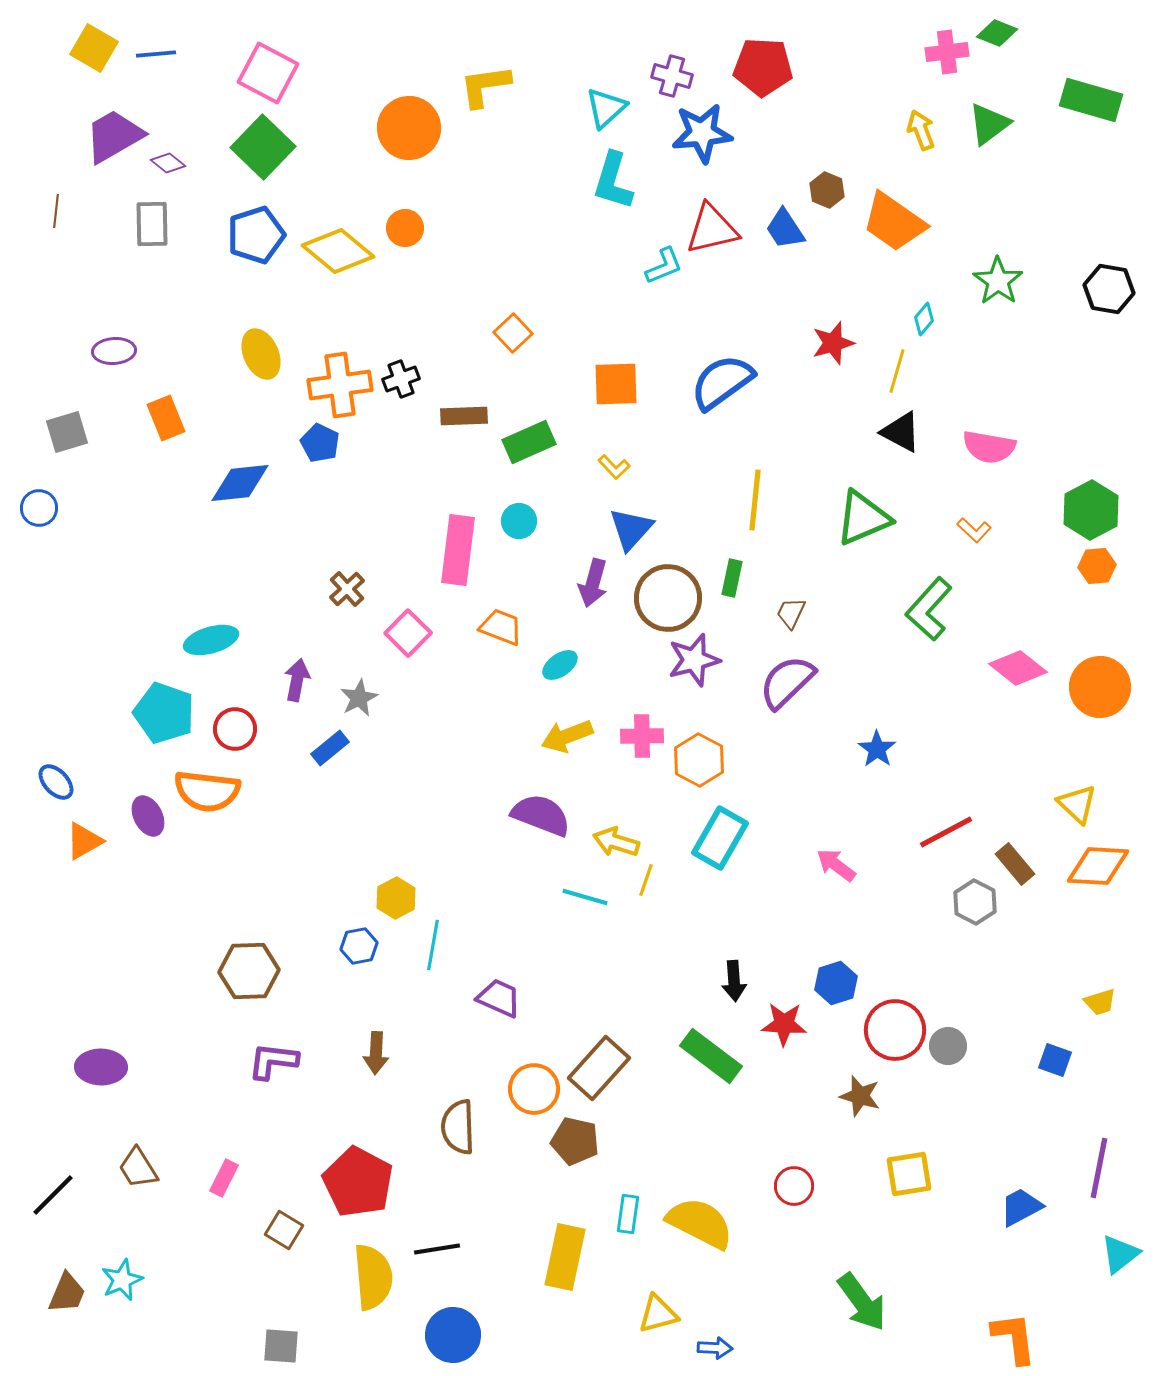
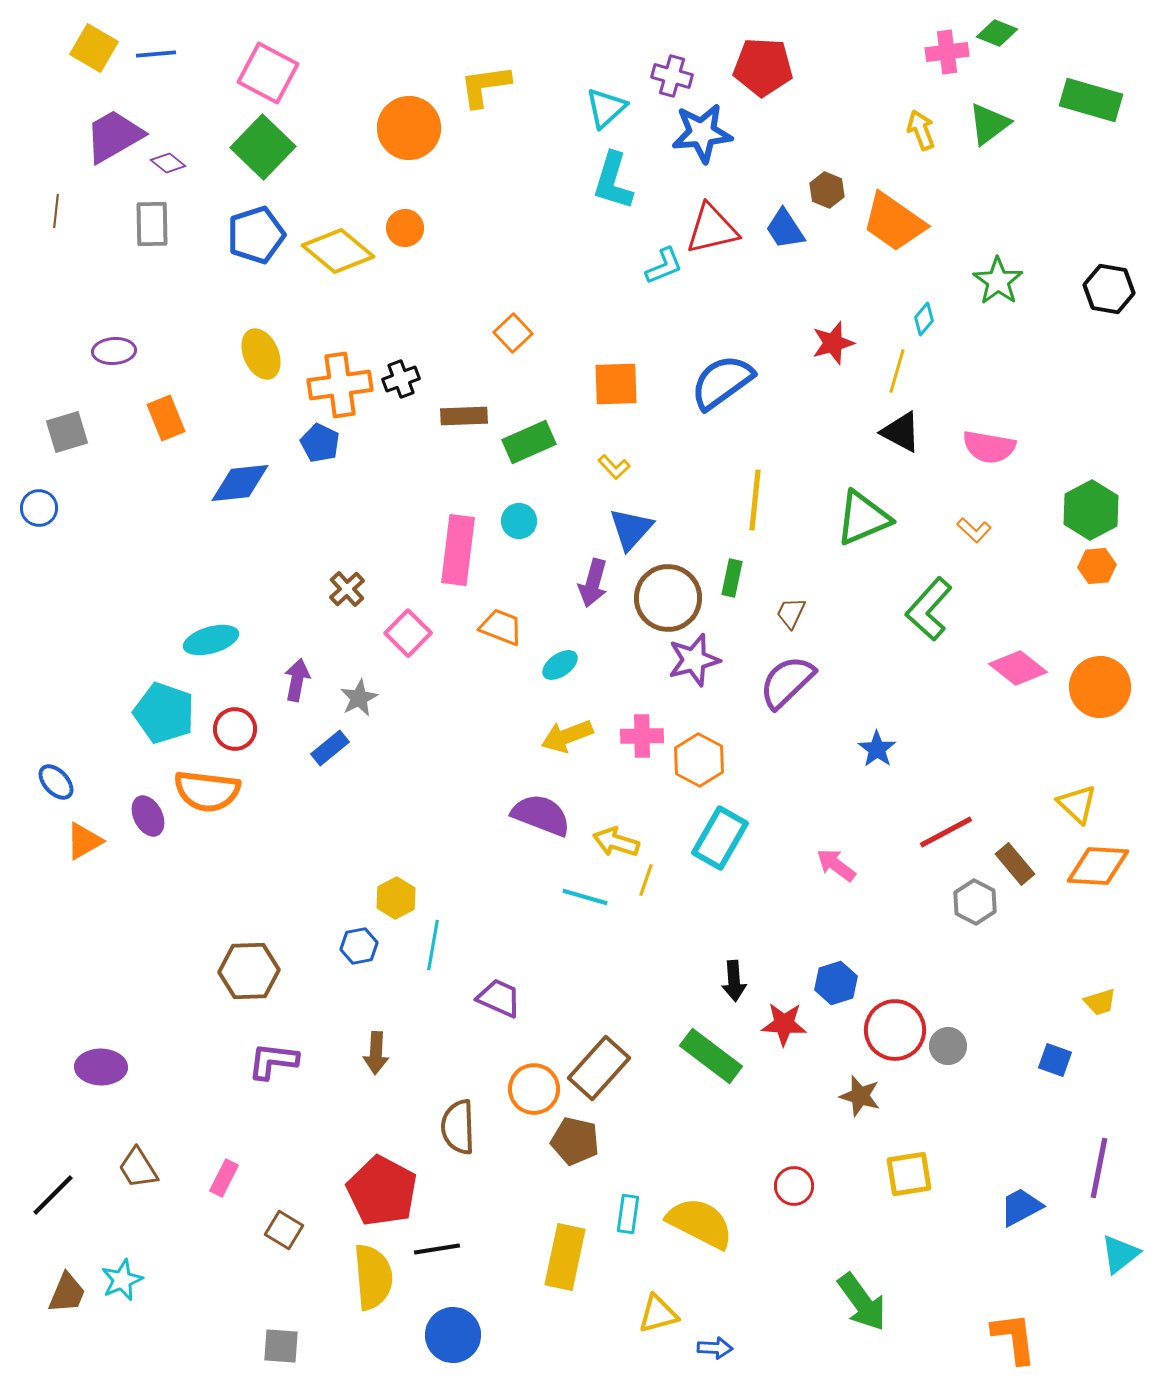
red pentagon at (358, 1182): moved 24 px right, 9 px down
